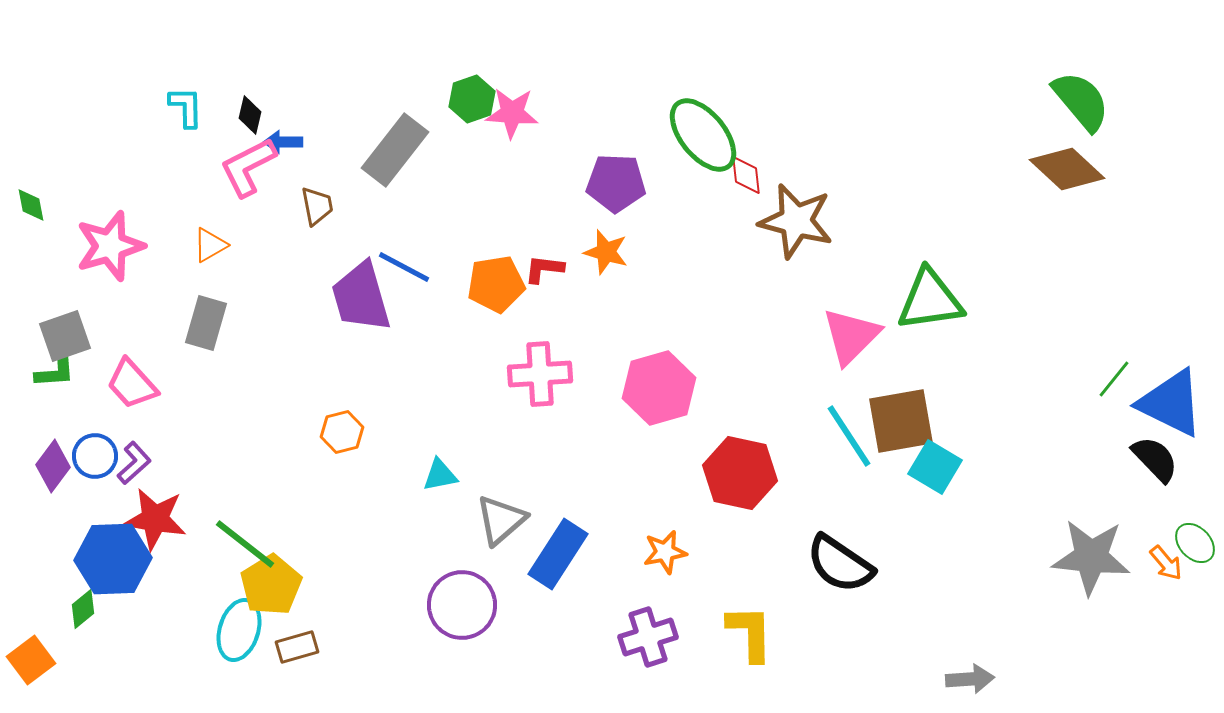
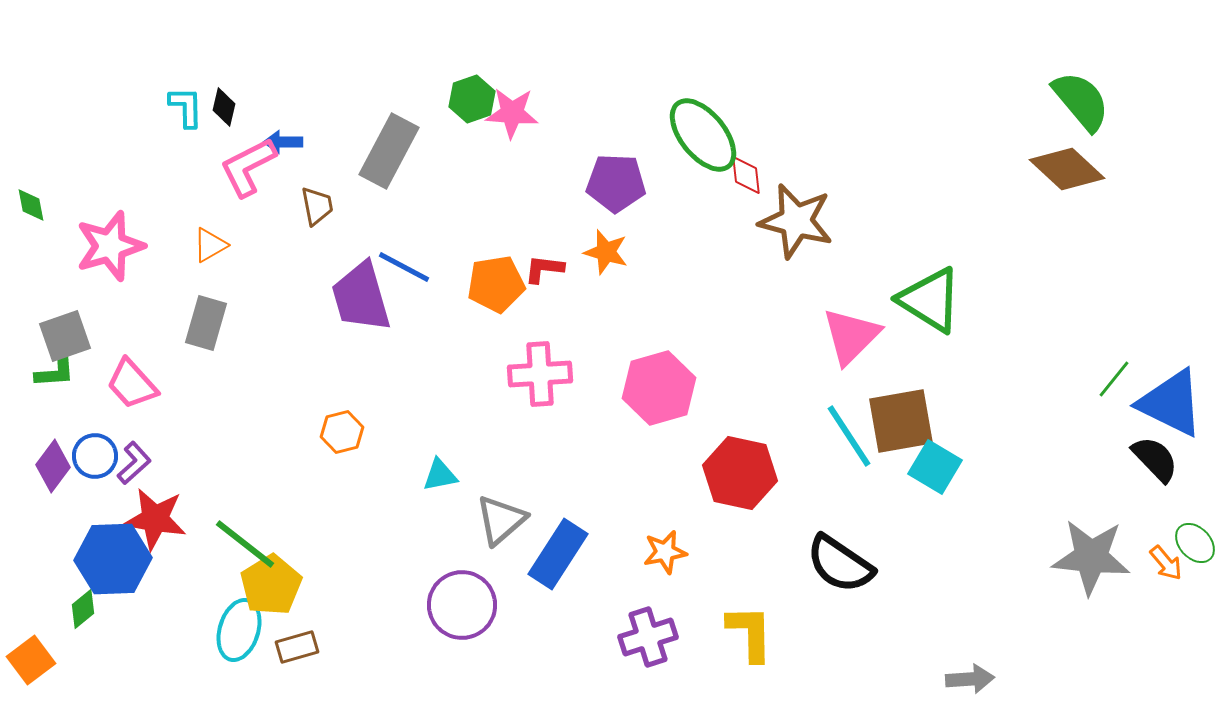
black diamond at (250, 115): moved 26 px left, 8 px up
gray rectangle at (395, 150): moved 6 px left, 1 px down; rotated 10 degrees counterclockwise
green triangle at (930, 300): rotated 40 degrees clockwise
